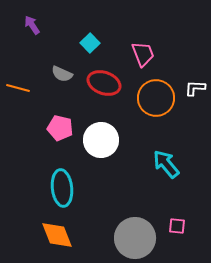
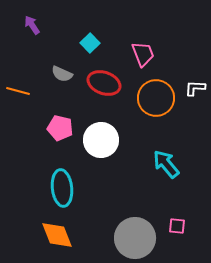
orange line: moved 3 px down
